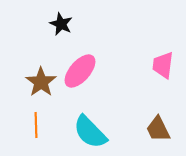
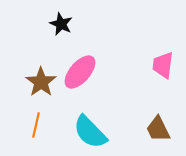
pink ellipse: moved 1 px down
orange line: rotated 15 degrees clockwise
